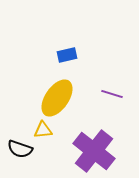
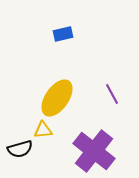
blue rectangle: moved 4 px left, 21 px up
purple line: rotated 45 degrees clockwise
black semicircle: rotated 35 degrees counterclockwise
